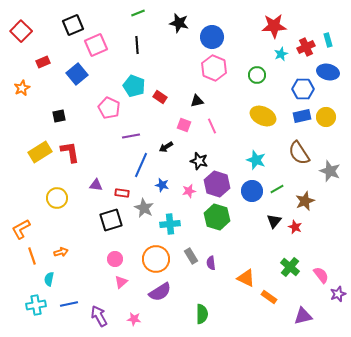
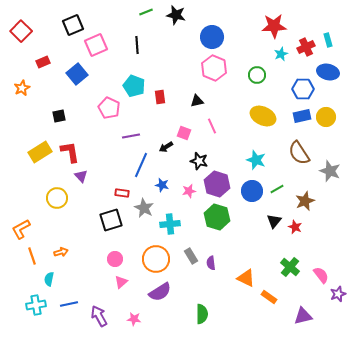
green line at (138, 13): moved 8 px right, 1 px up
black star at (179, 23): moved 3 px left, 8 px up
red rectangle at (160, 97): rotated 48 degrees clockwise
pink square at (184, 125): moved 8 px down
purple triangle at (96, 185): moved 15 px left, 9 px up; rotated 40 degrees clockwise
